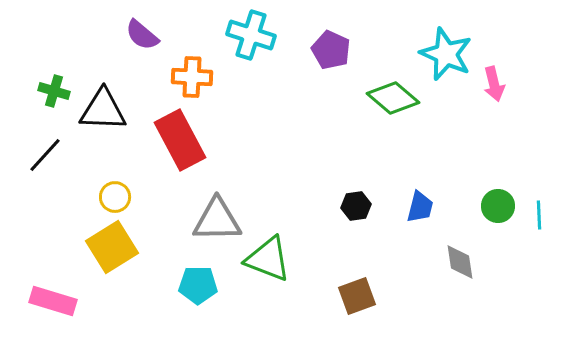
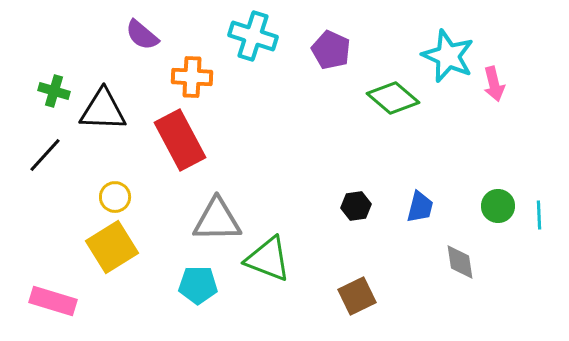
cyan cross: moved 2 px right, 1 px down
cyan star: moved 2 px right, 2 px down
brown square: rotated 6 degrees counterclockwise
